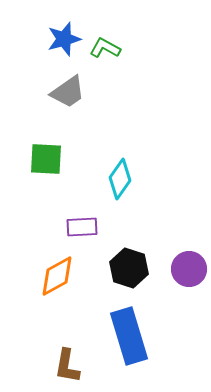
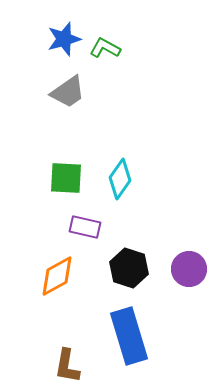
green square: moved 20 px right, 19 px down
purple rectangle: moved 3 px right; rotated 16 degrees clockwise
